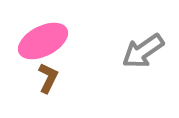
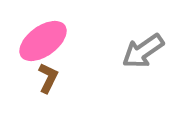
pink ellipse: rotated 9 degrees counterclockwise
